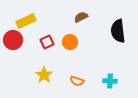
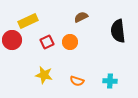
yellow rectangle: moved 2 px right
red circle: moved 1 px left
yellow star: rotated 24 degrees counterclockwise
